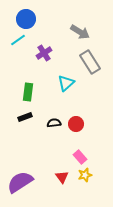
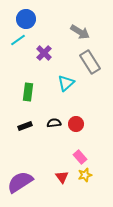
purple cross: rotated 14 degrees counterclockwise
black rectangle: moved 9 px down
